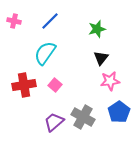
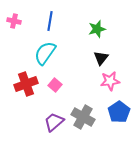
blue line: rotated 36 degrees counterclockwise
red cross: moved 2 px right, 1 px up; rotated 10 degrees counterclockwise
